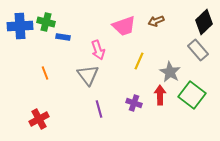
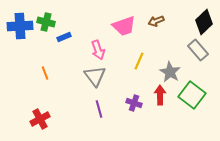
blue rectangle: moved 1 px right; rotated 32 degrees counterclockwise
gray triangle: moved 7 px right, 1 px down
red cross: moved 1 px right
